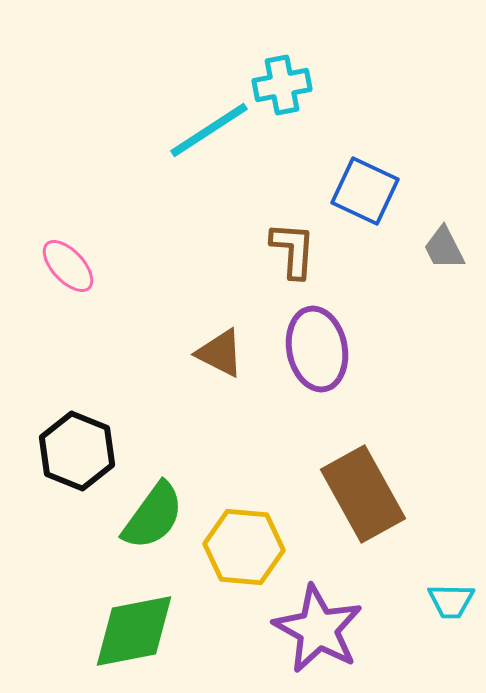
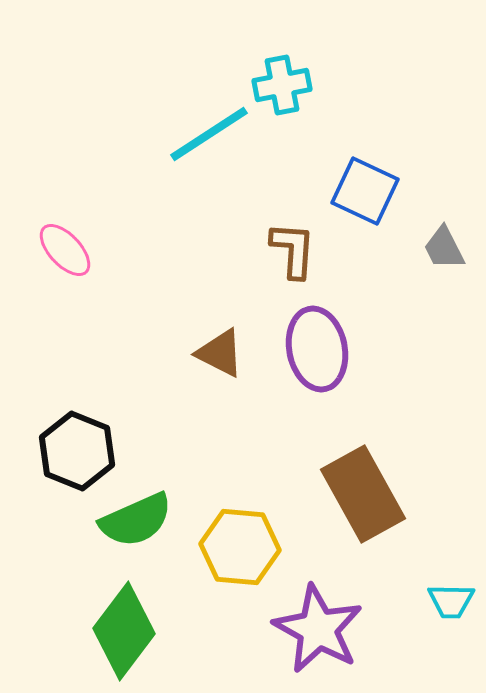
cyan line: moved 4 px down
pink ellipse: moved 3 px left, 16 px up
green semicircle: moved 17 px left, 4 px down; rotated 30 degrees clockwise
yellow hexagon: moved 4 px left
green diamond: moved 10 px left; rotated 42 degrees counterclockwise
